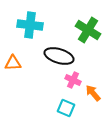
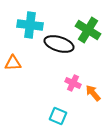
black ellipse: moved 12 px up
pink cross: moved 3 px down
cyan square: moved 8 px left, 8 px down
